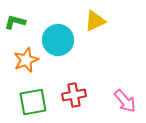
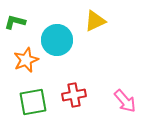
cyan circle: moved 1 px left
